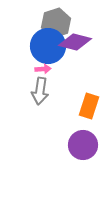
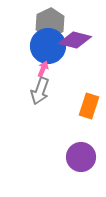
gray hexagon: moved 6 px left; rotated 8 degrees counterclockwise
purple diamond: moved 2 px up
pink arrow: rotated 63 degrees counterclockwise
gray arrow: rotated 12 degrees clockwise
purple circle: moved 2 px left, 12 px down
